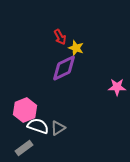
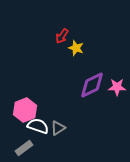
red arrow: moved 2 px right, 1 px up; rotated 63 degrees clockwise
purple diamond: moved 28 px right, 17 px down
